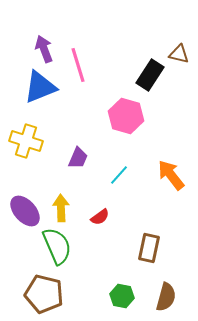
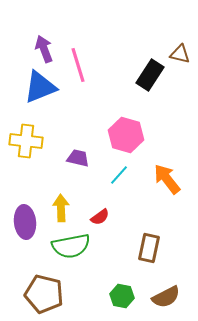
brown triangle: moved 1 px right
pink hexagon: moved 19 px down
yellow cross: rotated 12 degrees counterclockwise
purple trapezoid: rotated 100 degrees counterclockwise
orange arrow: moved 4 px left, 4 px down
purple ellipse: moved 11 px down; rotated 36 degrees clockwise
green semicircle: moved 14 px right; rotated 102 degrees clockwise
brown semicircle: rotated 48 degrees clockwise
